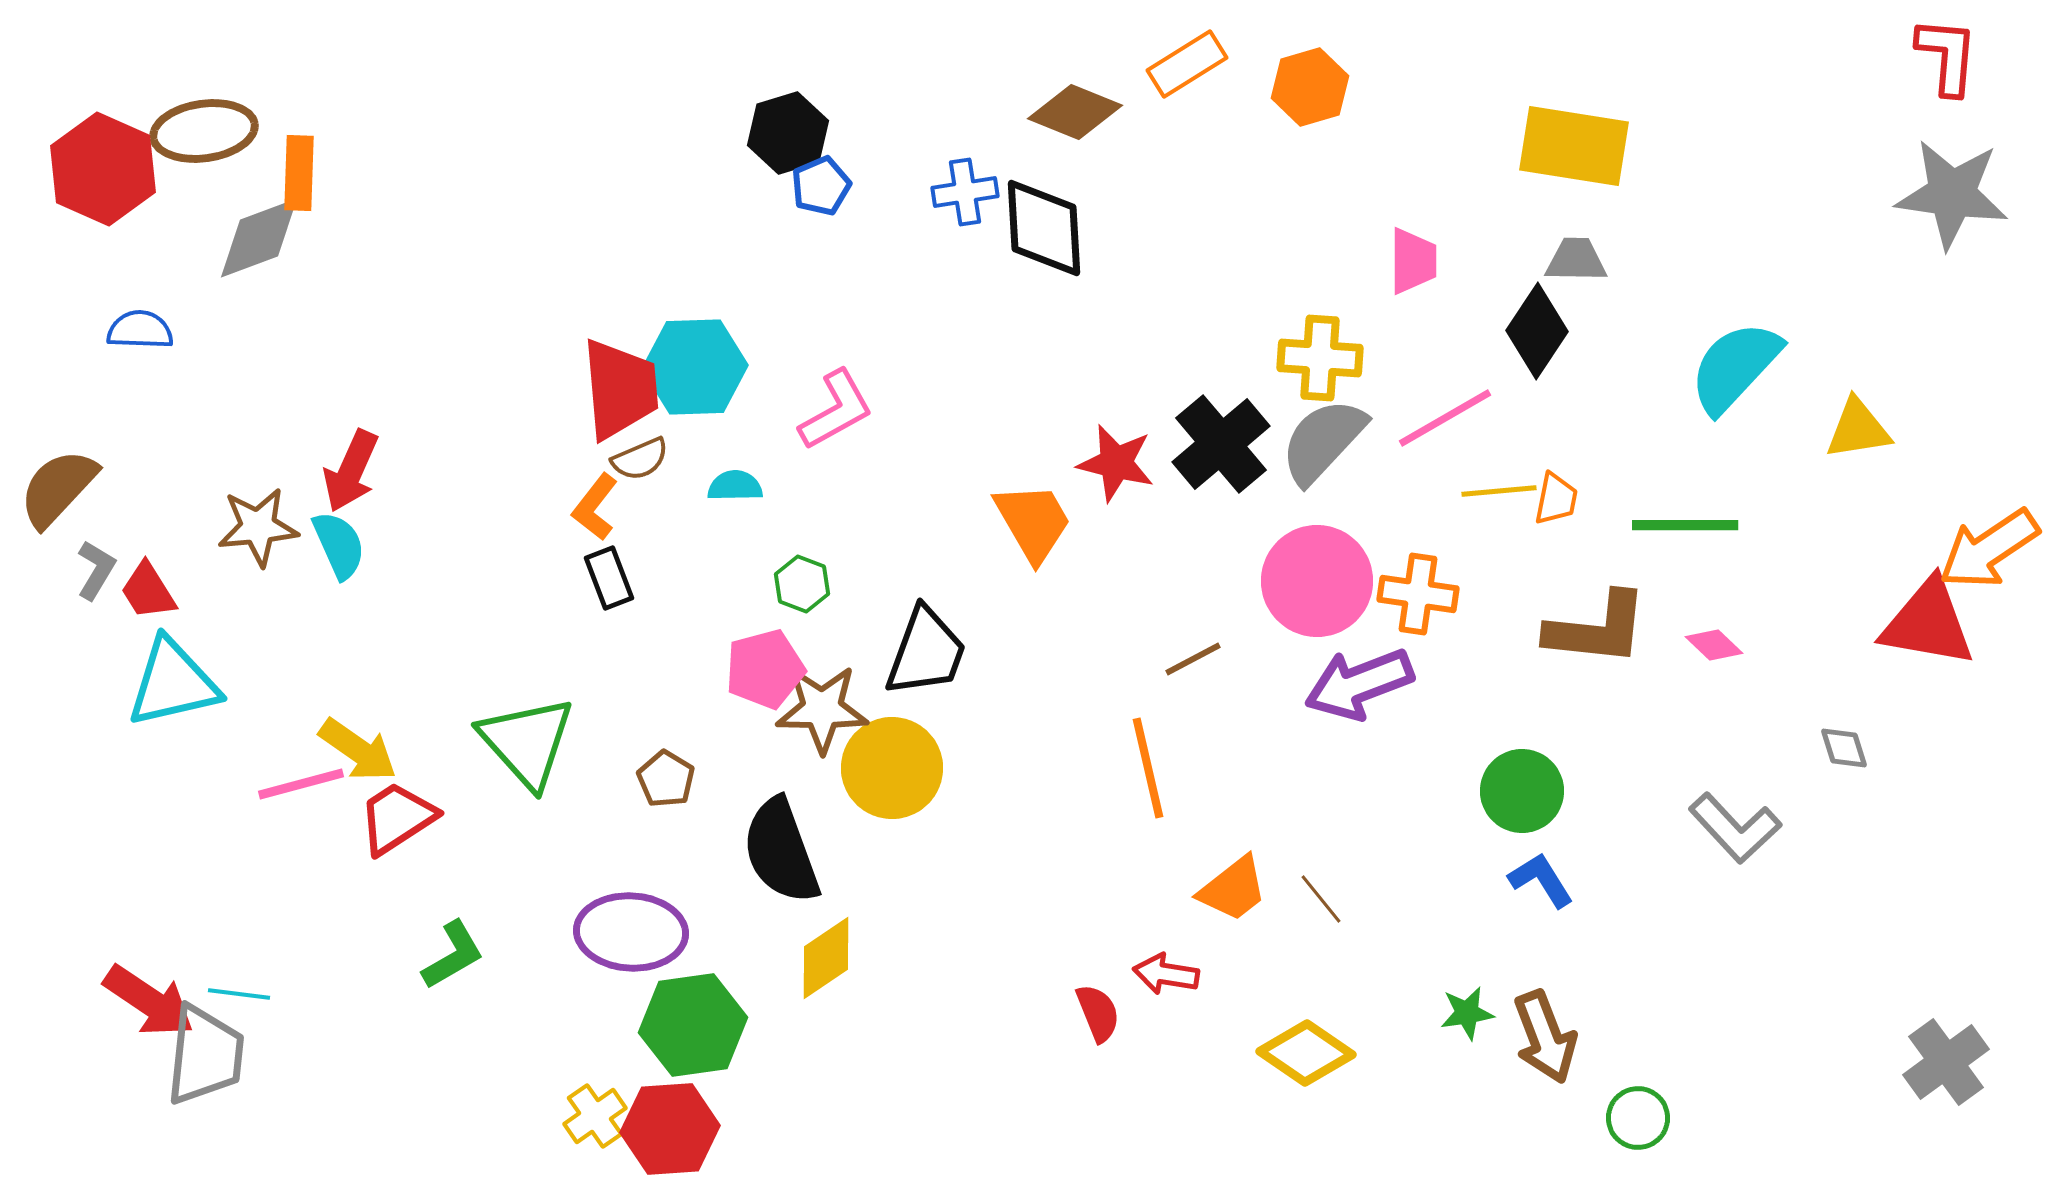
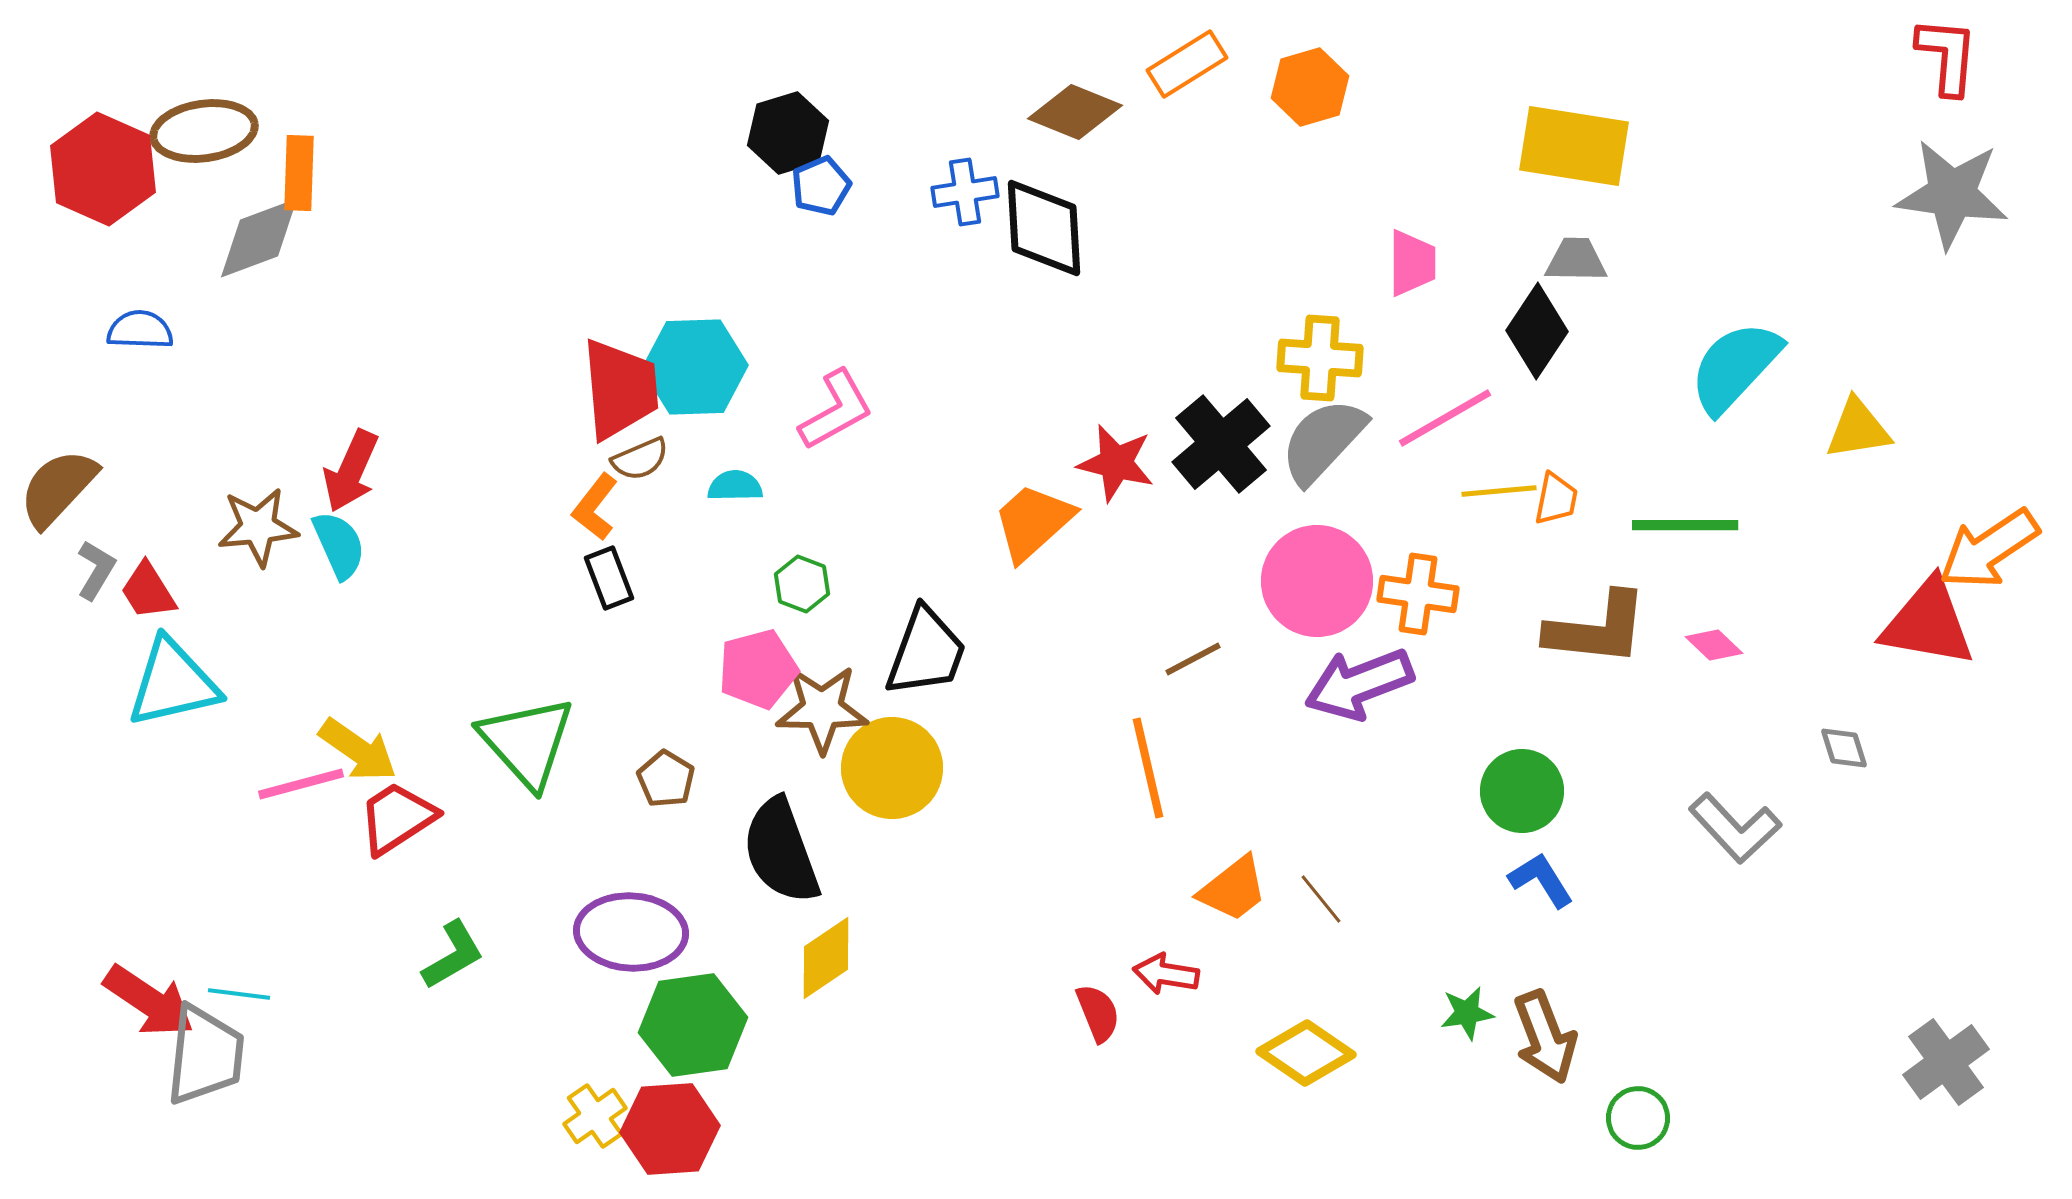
pink trapezoid at (1413, 261): moved 1 px left, 2 px down
orange trapezoid at (1033, 522): rotated 102 degrees counterclockwise
pink pentagon at (765, 669): moved 7 px left
